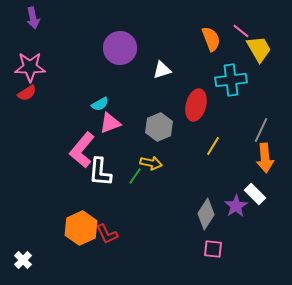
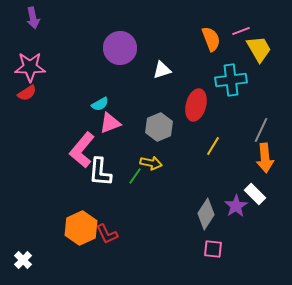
pink line: rotated 60 degrees counterclockwise
